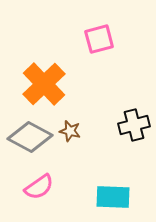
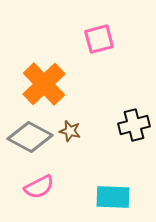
pink semicircle: rotated 8 degrees clockwise
